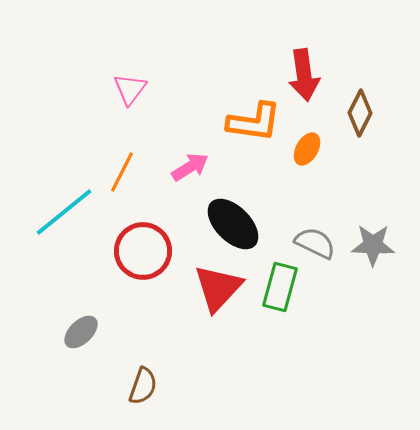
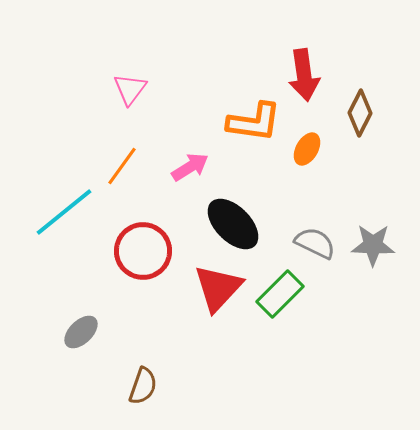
orange line: moved 6 px up; rotated 9 degrees clockwise
green rectangle: moved 7 px down; rotated 30 degrees clockwise
